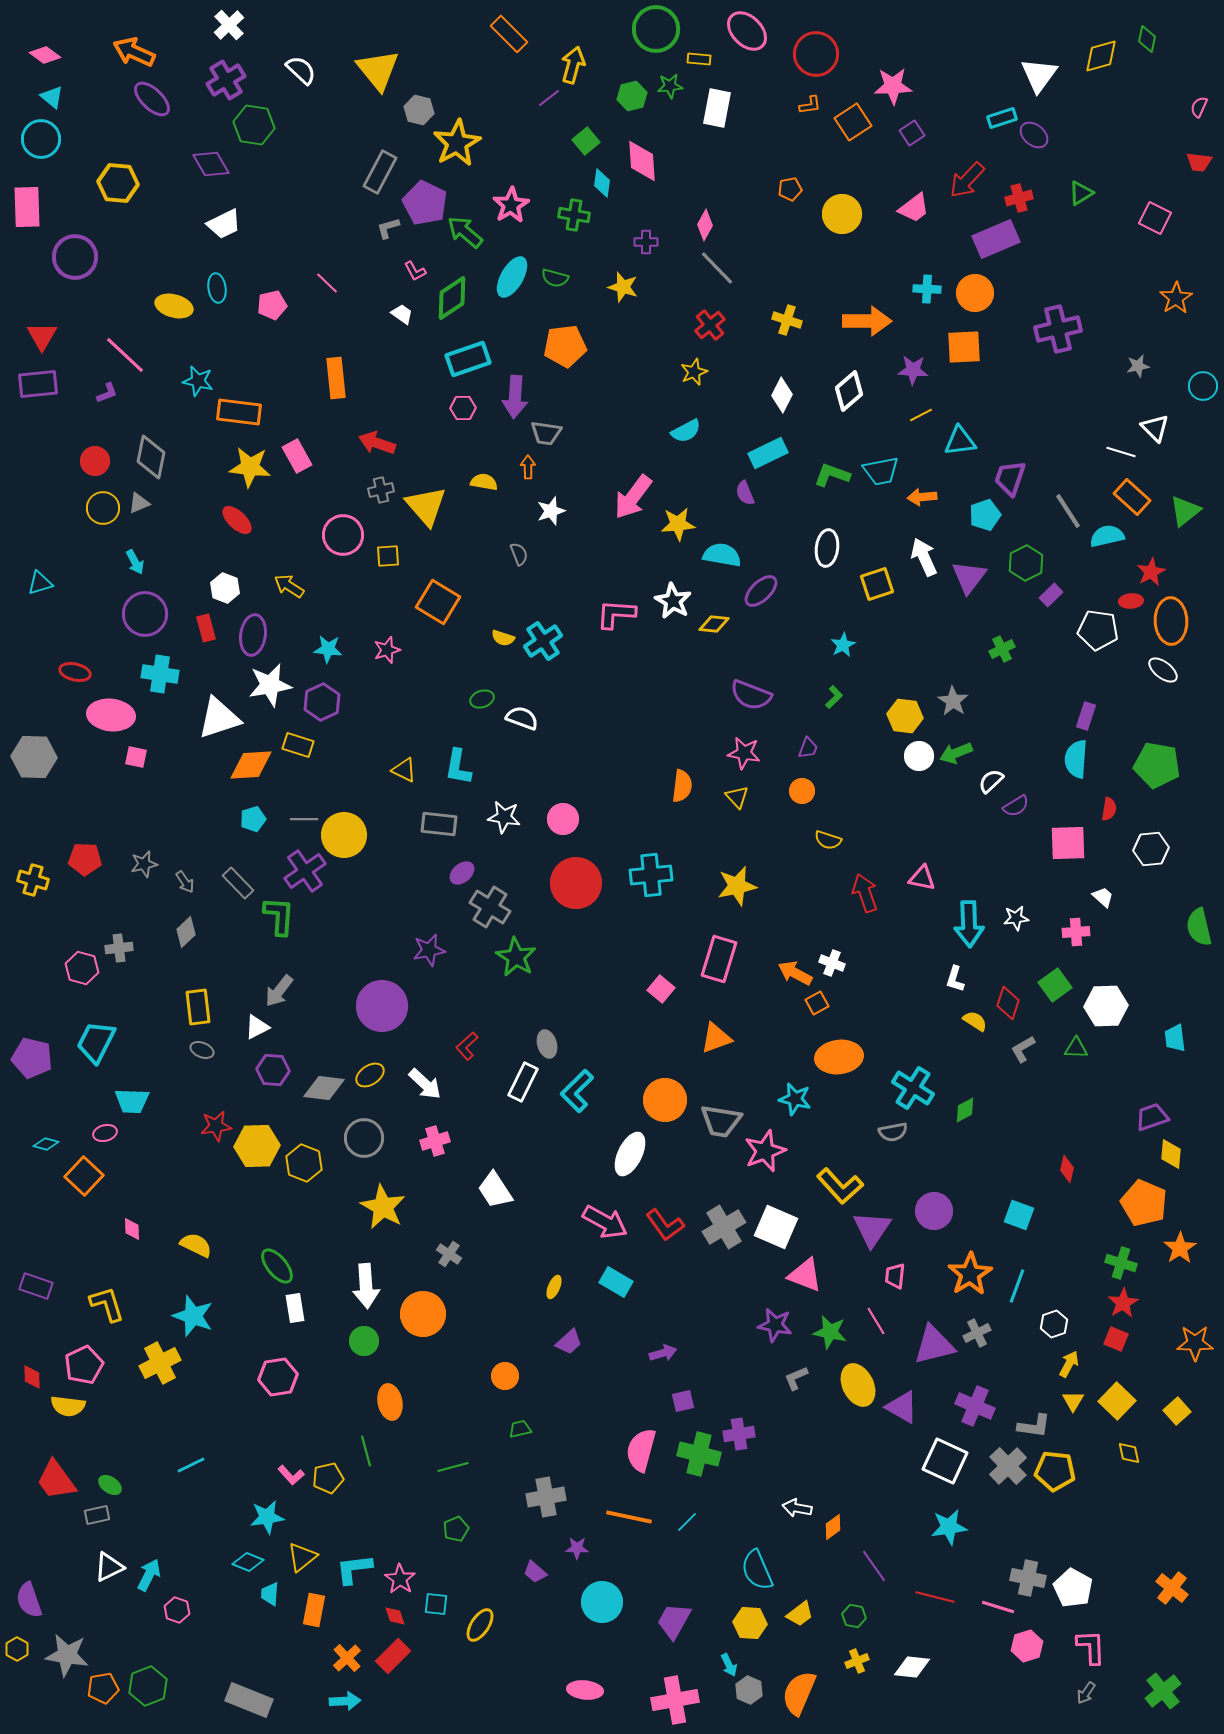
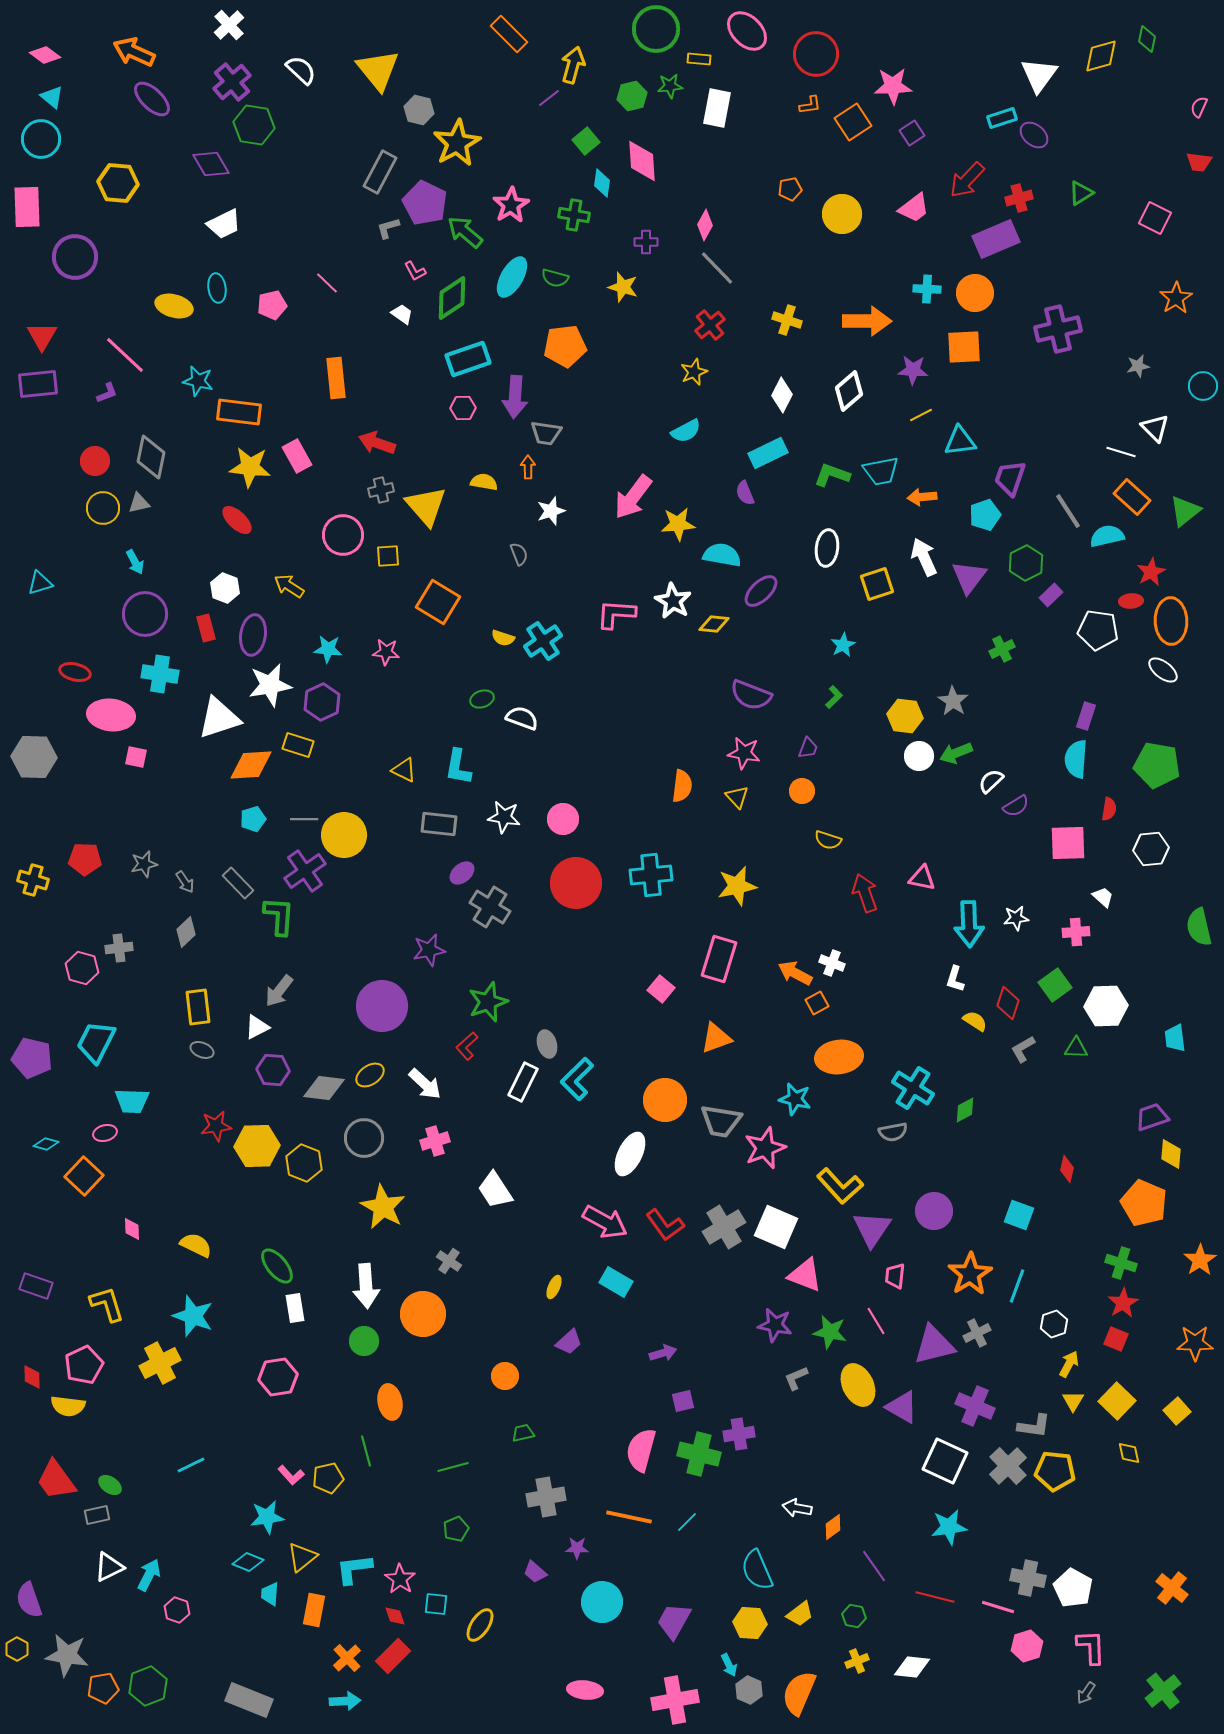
purple cross at (226, 80): moved 6 px right, 2 px down; rotated 9 degrees counterclockwise
gray triangle at (139, 503): rotated 10 degrees clockwise
pink star at (387, 650): moved 1 px left, 2 px down; rotated 24 degrees clockwise
green star at (516, 957): moved 28 px left, 45 px down; rotated 21 degrees clockwise
cyan L-shape at (577, 1091): moved 12 px up
pink star at (765, 1151): moved 3 px up
orange star at (1180, 1248): moved 20 px right, 12 px down
gray cross at (449, 1254): moved 7 px down
green trapezoid at (520, 1429): moved 3 px right, 4 px down
